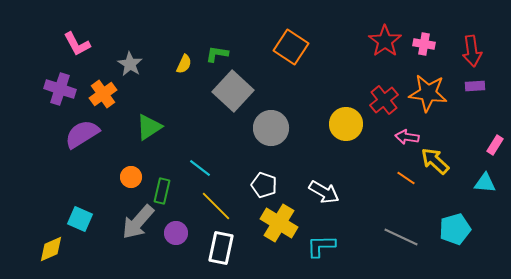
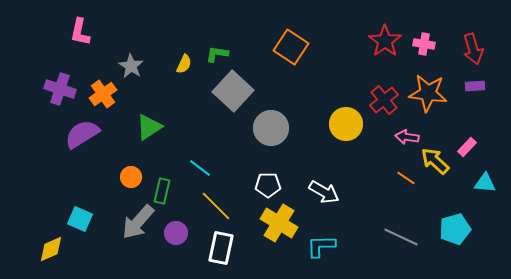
pink L-shape: moved 3 px right, 12 px up; rotated 40 degrees clockwise
red arrow: moved 1 px right, 2 px up; rotated 8 degrees counterclockwise
gray star: moved 1 px right, 2 px down
pink rectangle: moved 28 px left, 2 px down; rotated 12 degrees clockwise
white pentagon: moved 4 px right; rotated 20 degrees counterclockwise
